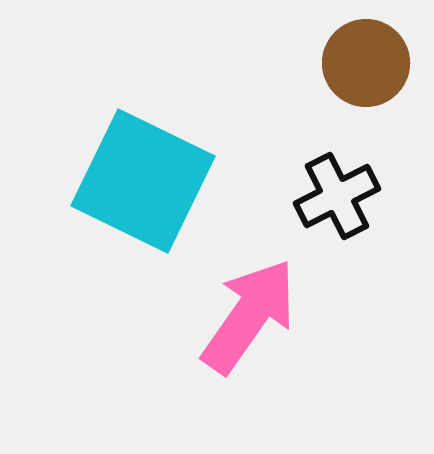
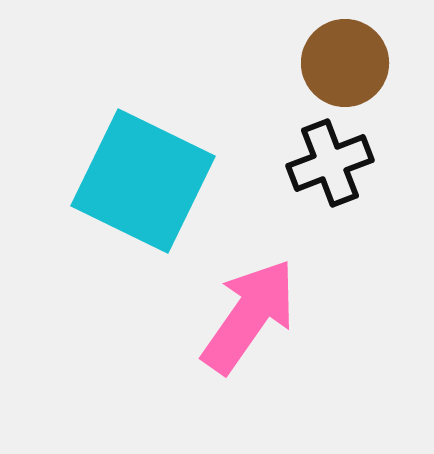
brown circle: moved 21 px left
black cross: moved 7 px left, 33 px up; rotated 6 degrees clockwise
